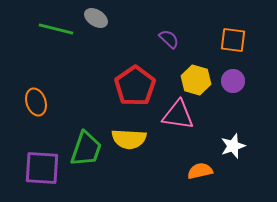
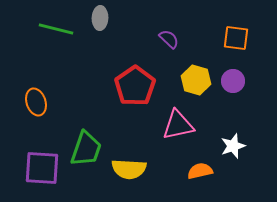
gray ellipse: moved 4 px right; rotated 60 degrees clockwise
orange square: moved 3 px right, 2 px up
pink triangle: moved 10 px down; rotated 20 degrees counterclockwise
yellow semicircle: moved 30 px down
